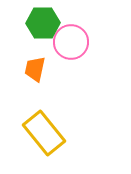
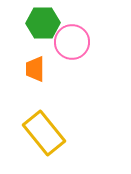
pink circle: moved 1 px right
orange trapezoid: rotated 12 degrees counterclockwise
